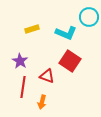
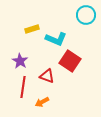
cyan circle: moved 3 px left, 2 px up
cyan L-shape: moved 10 px left, 6 px down
orange arrow: rotated 48 degrees clockwise
